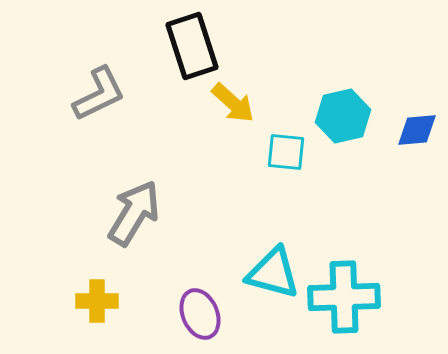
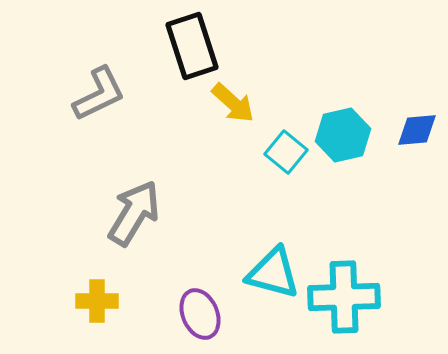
cyan hexagon: moved 19 px down
cyan square: rotated 33 degrees clockwise
